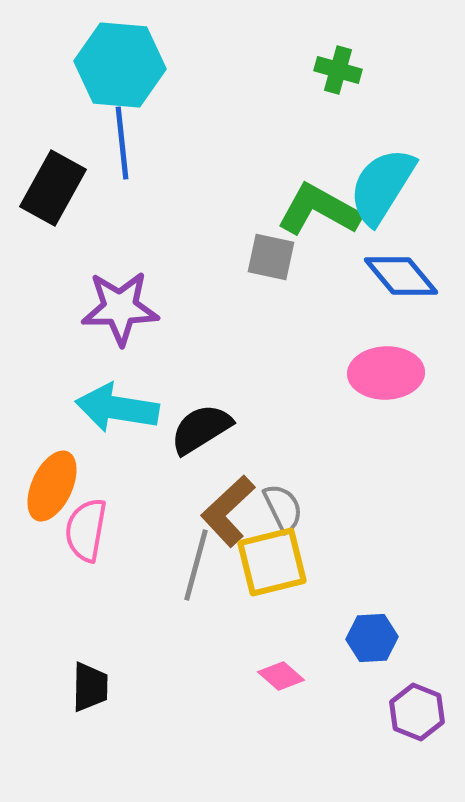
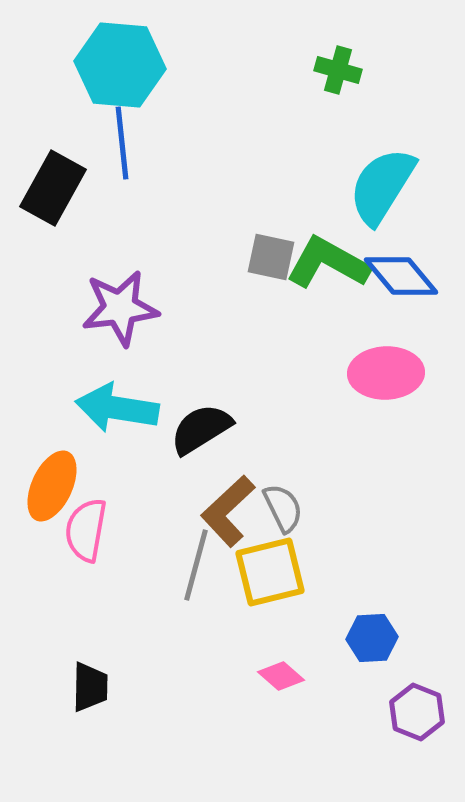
green L-shape: moved 9 px right, 53 px down
purple star: rotated 6 degrees counterclockwise
yellow square: moved 2 px left, 10 px down
